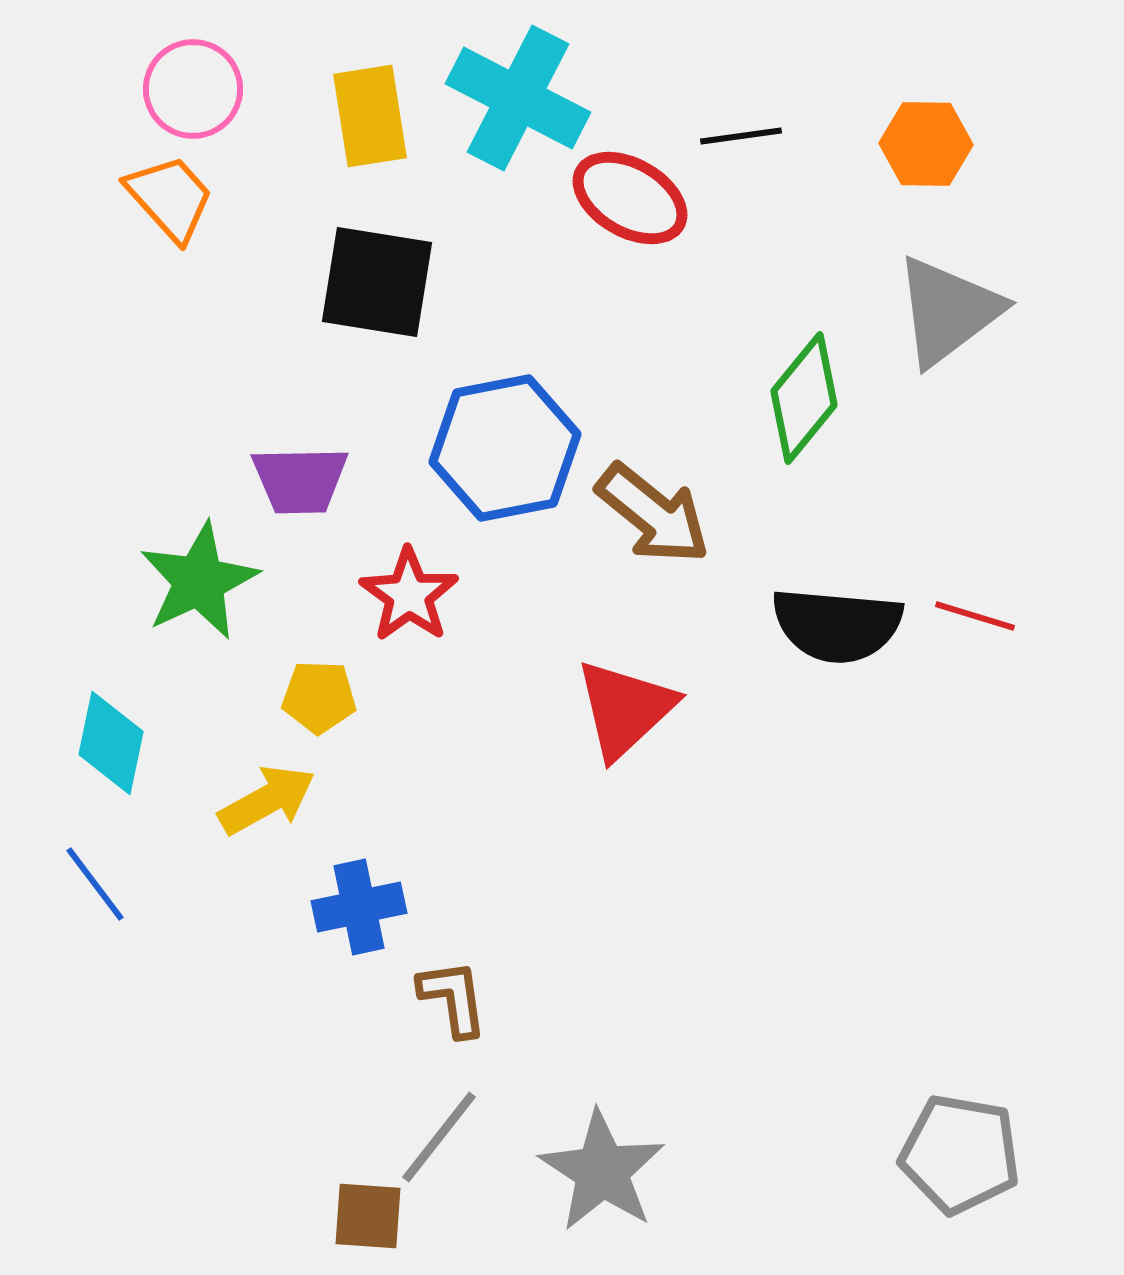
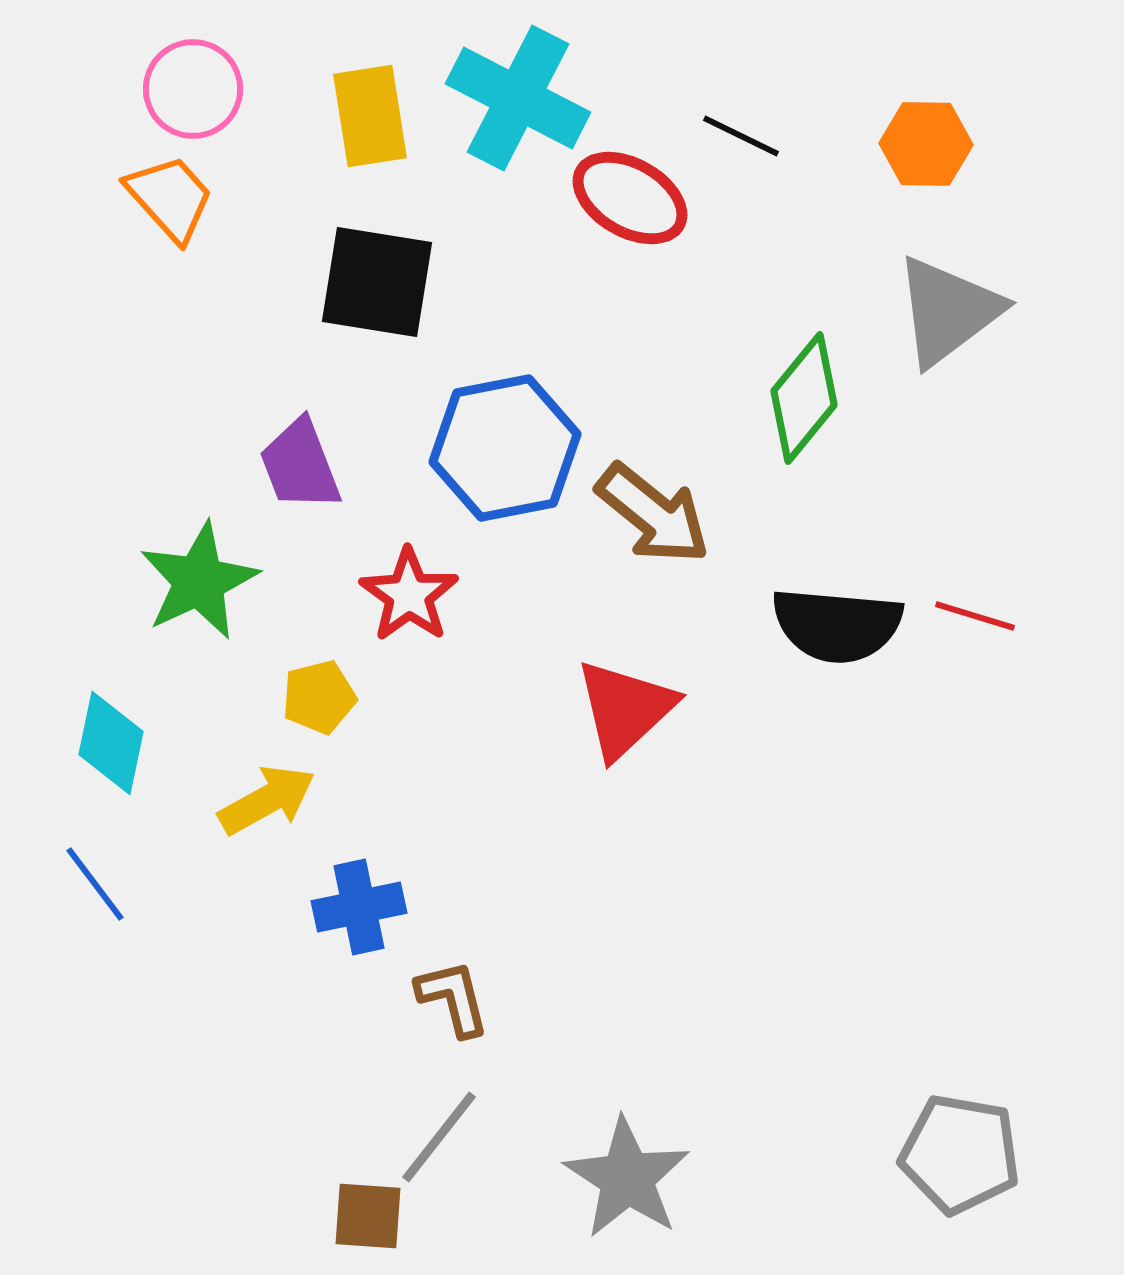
black line: rotated 34 degrees clockwise
purple trapezoid: moved 15 px up; rotated 70 degrees clockwise
yellow pentagon: rotated 16 degrees counterclockwise
brown L-shape: rotated 6 degrees counterclockwise
gray star: moved 25 px right, 7 px down
